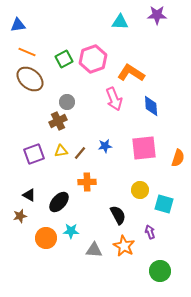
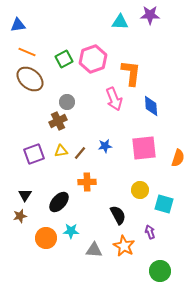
purple star: moved 7 px left
orange L-shape: rotated 64 degrees clockwise
black triangle: moved 4 px left; rotated 32 degrees clockwise
